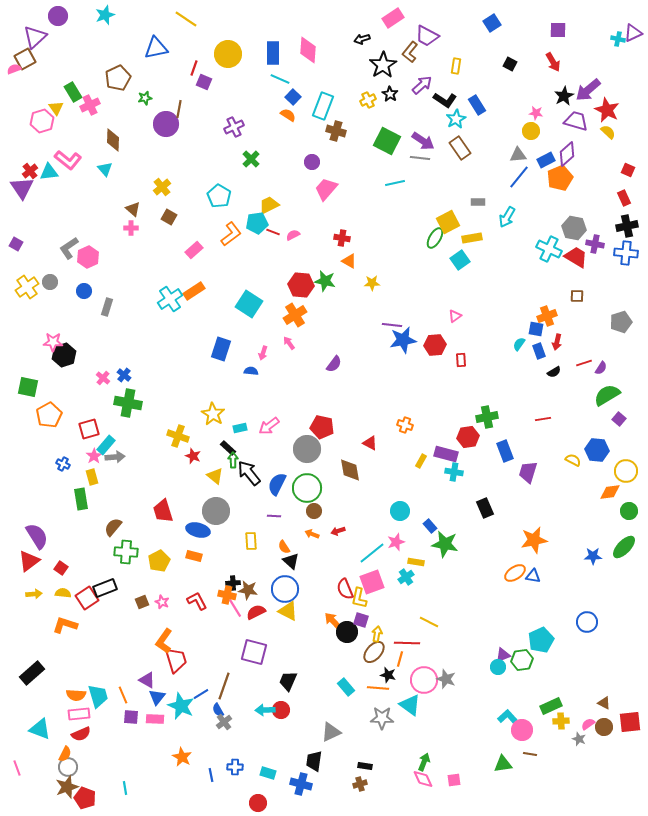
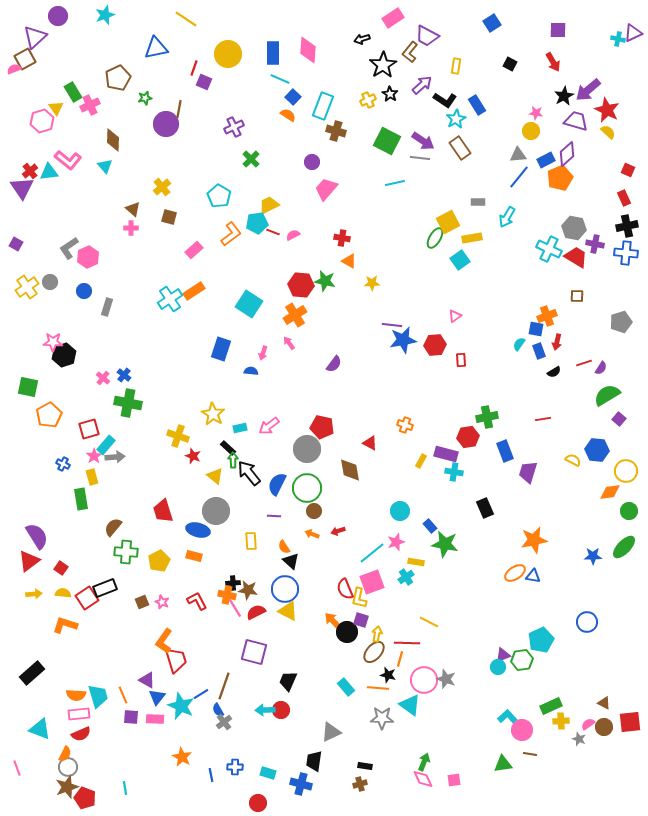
cyan triangle at (105, 169): moved 3 px up
brown square at (169, 217): rotated 14 degrees counterclockwise
